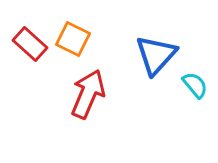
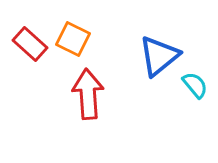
blue triangle: moved 3 px right, 1 px down; rotated 9 degrees clockwise
red arrow: rotated 27 degrees counterclockwise
